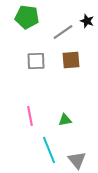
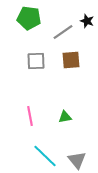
green pentagon: moved 2 px right, 1 px down
green triangle: moved 3 px up
cyan line: moved 4 px left, 6 px down; rotated 24 degrees counterclockwise
